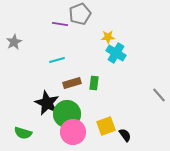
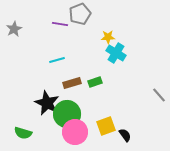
gray star: moved 13 px up
green rectangle: moved 1 px right, 1 px up; rotated 64 degrees clockwise
pink circle: moved 2 px right
